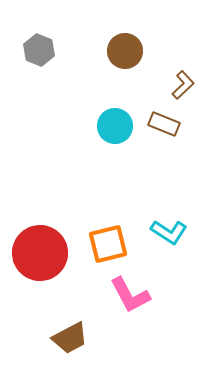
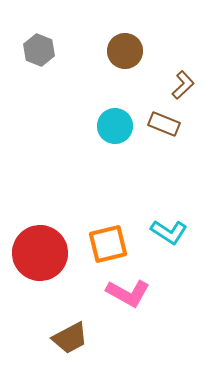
pink L-shape: moved 2 px left, 2 px up; rotated 33 degrees counterclockwise
